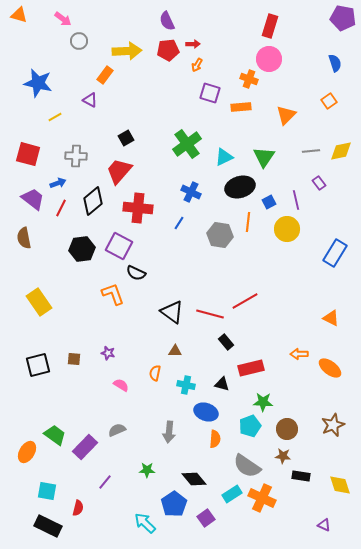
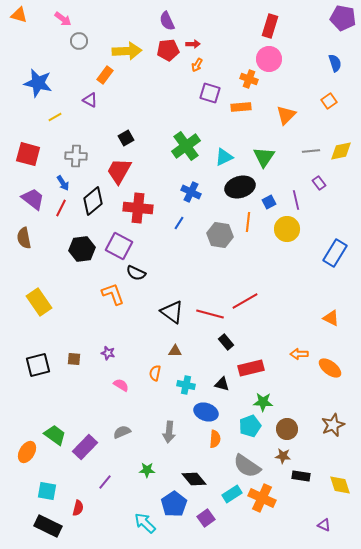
green cross at (187, 144): moved 1 px left, 2 px down
red trapezoid at (119, 171): rotated 12 degrees counterclockwise
blue arrow at (58, 183): moved 5 px right; rotated 77 degrees clockwise
gray semicircle at (117, 430): moved 5 px right, 2 px down
